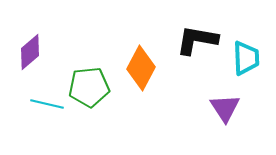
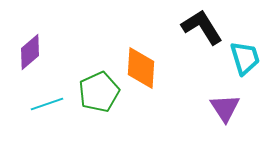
black L-shape: moved 5 px right, 13 px up; rotated 48 degrees clockwise
cyan trapezoid: moved 1 px left; rotated 15 degrees counterclockwise
orange diamond: rotated 24 degrees counterclockwise
green pentagon: moved 10 px right, 5 px down; rotated 18 degrees counterclockwise
cyan line: rotated 32 degrees counterclockwise
